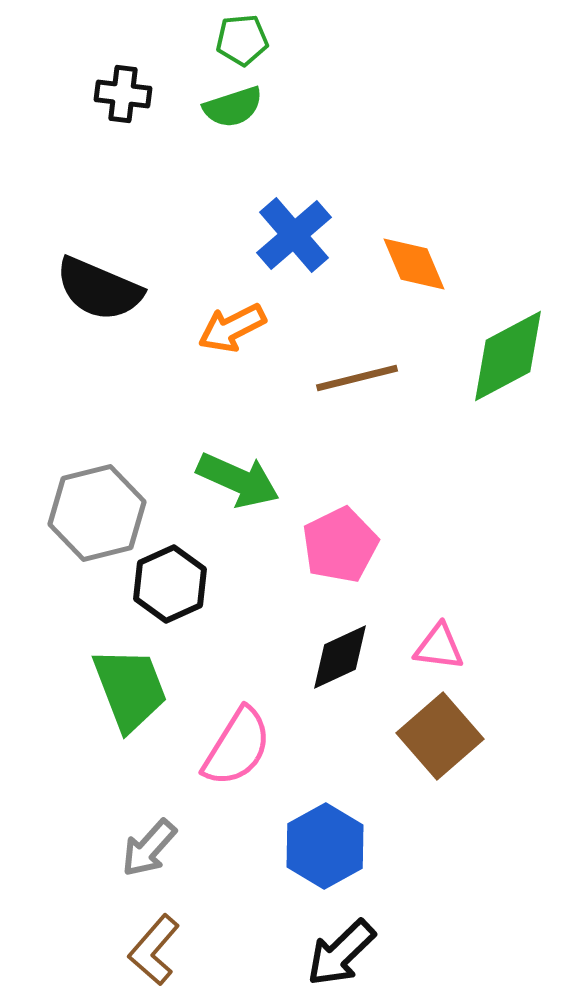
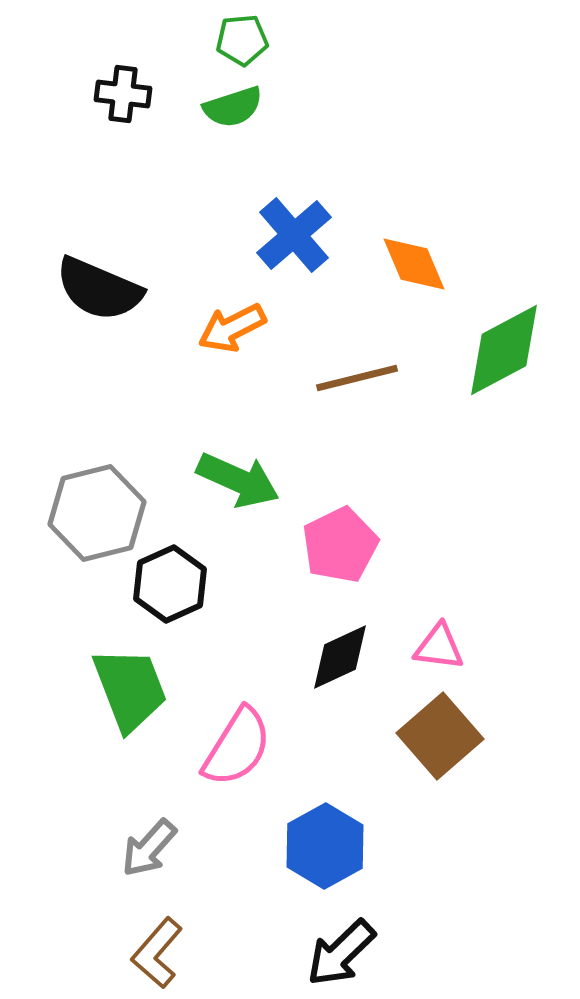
green diamond: moved 4 px left, 6 px up
brown L-shape: moved 3 px right, 3 px down
